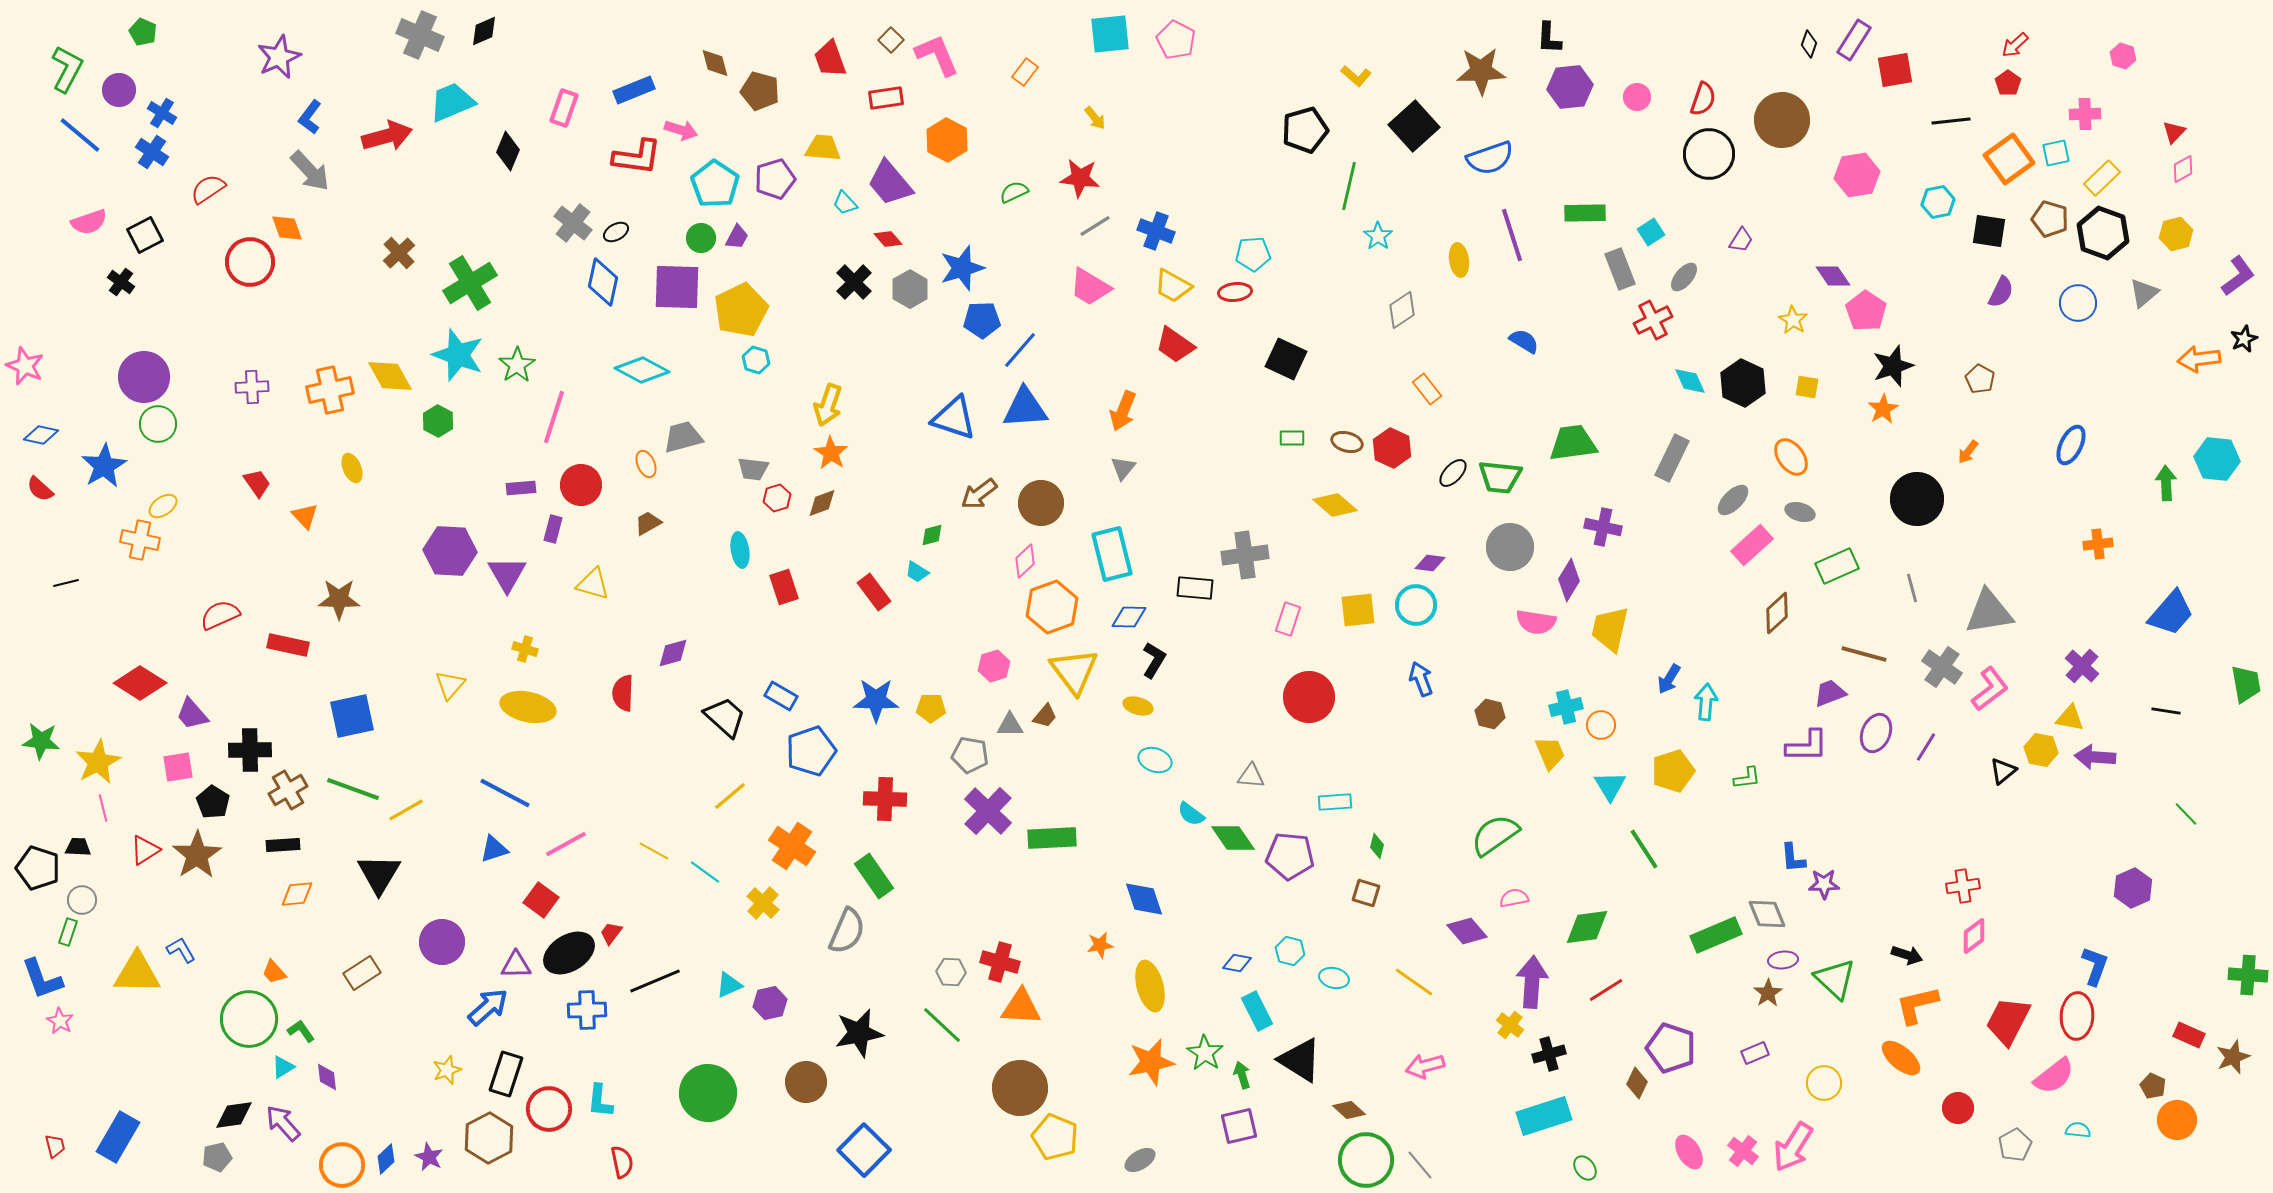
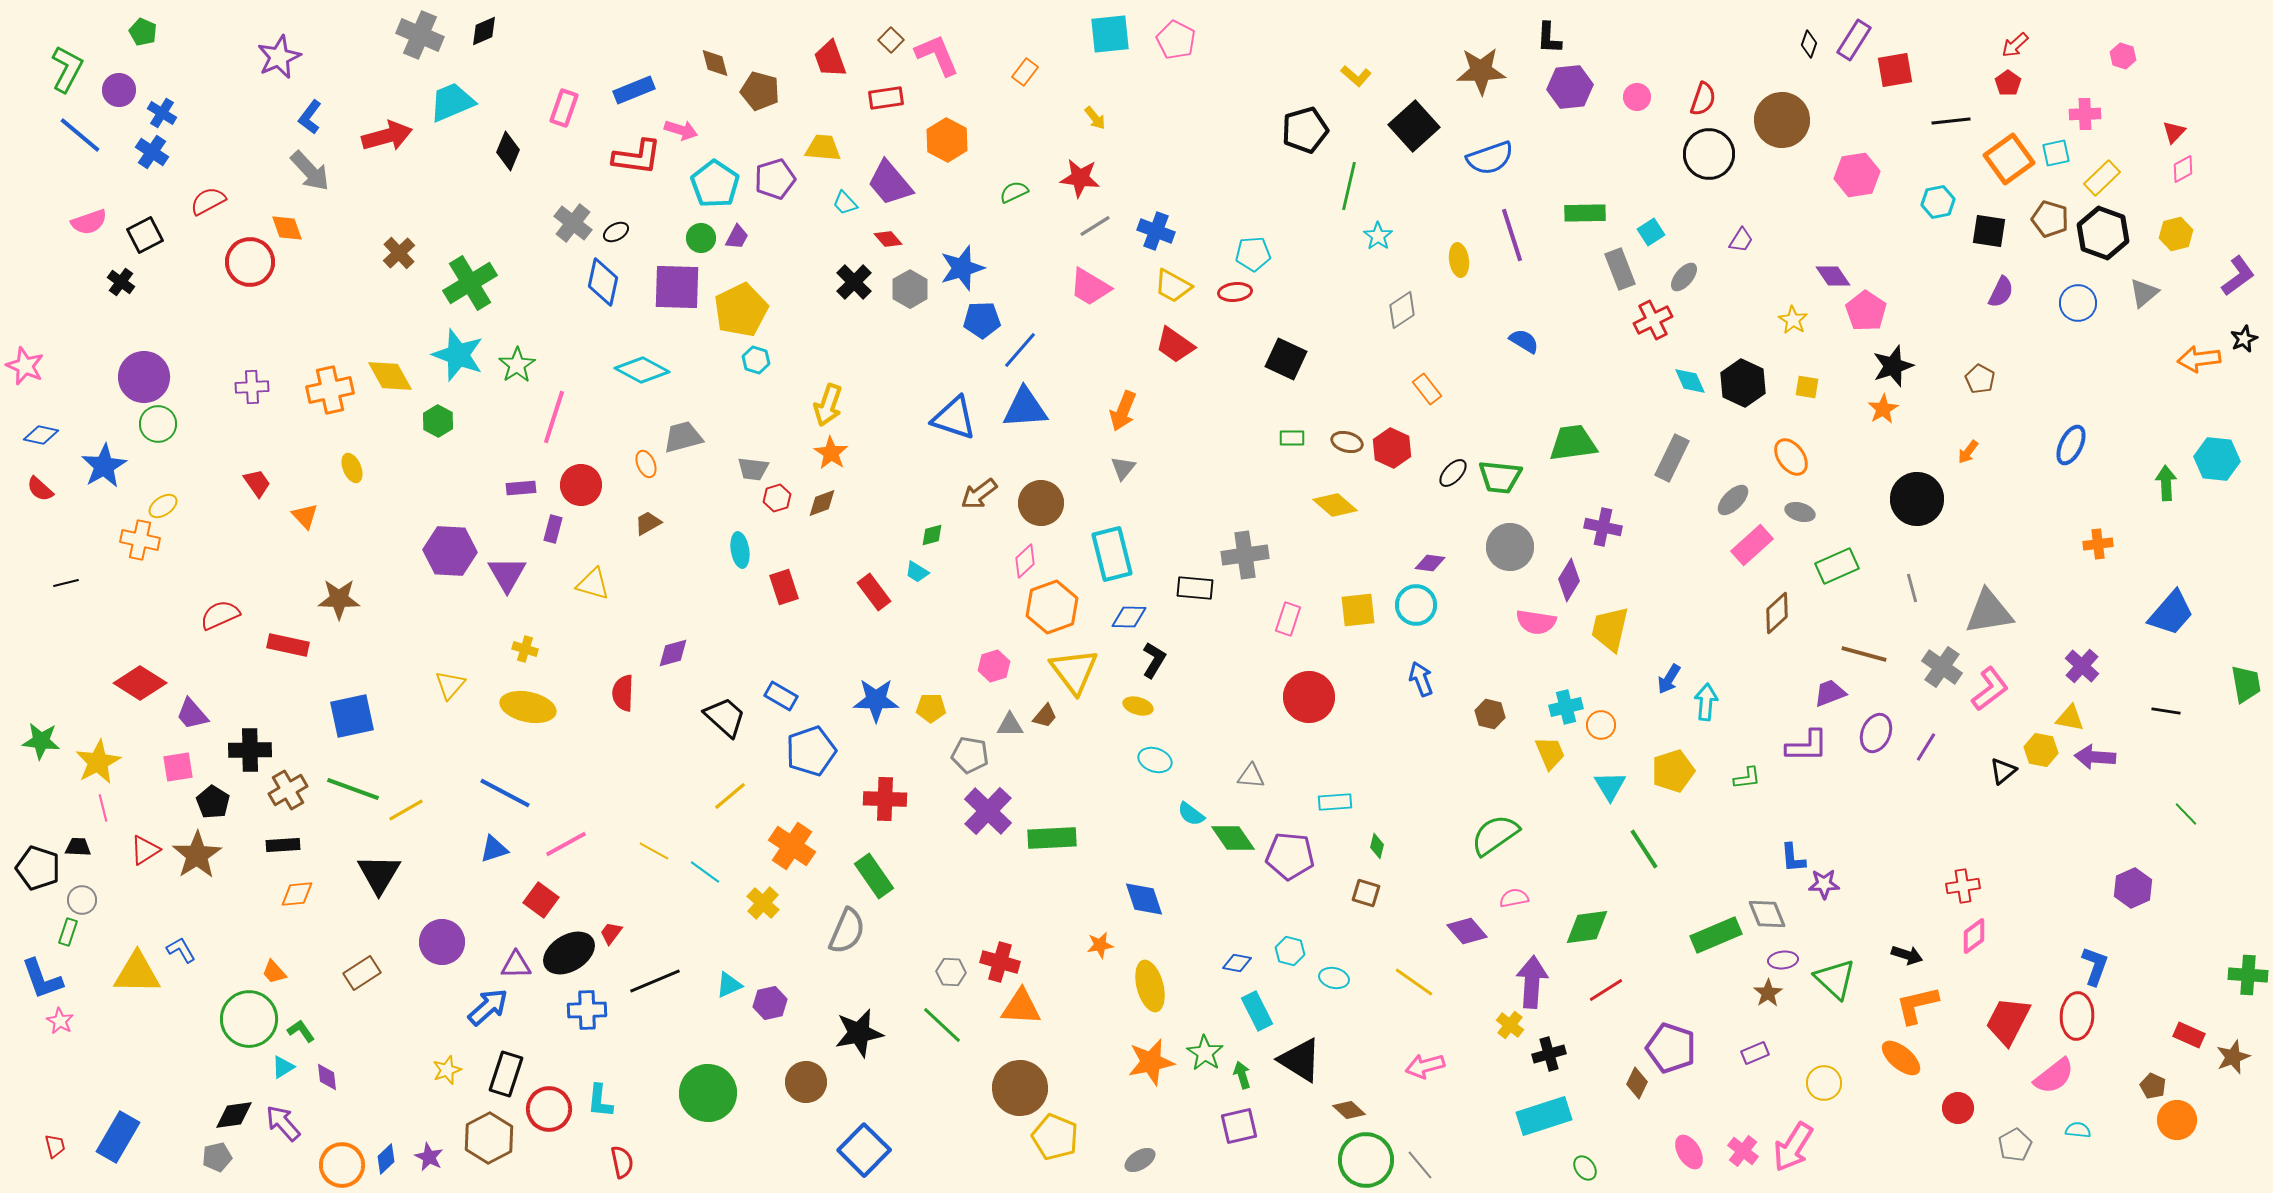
red semicircle at (208, 189): moved 12 px down; rotated 6 degrees clockwise
